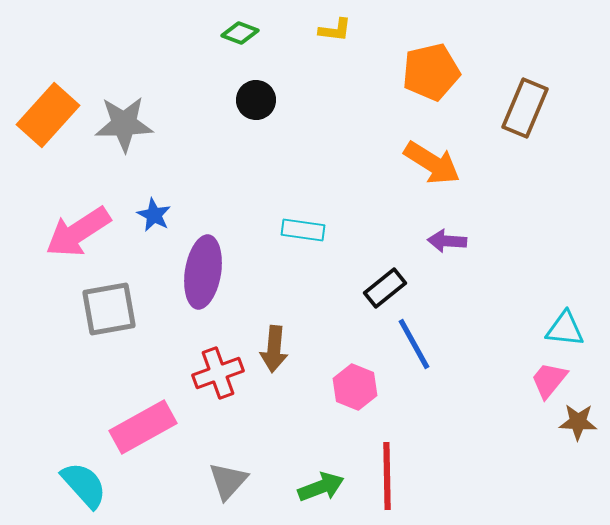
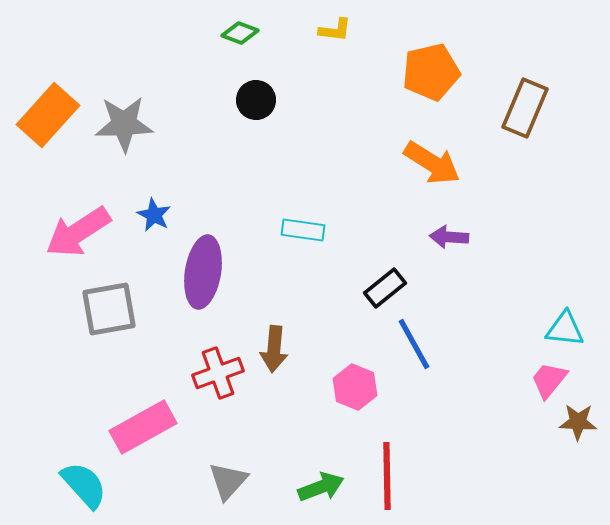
purple arrow: moved 2 px right, 4 px up
